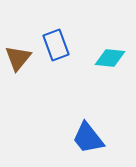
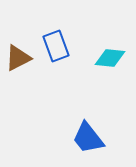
blue rectangle: moved 1 px down
brown triangle: rotated 24 degrees clockwise
